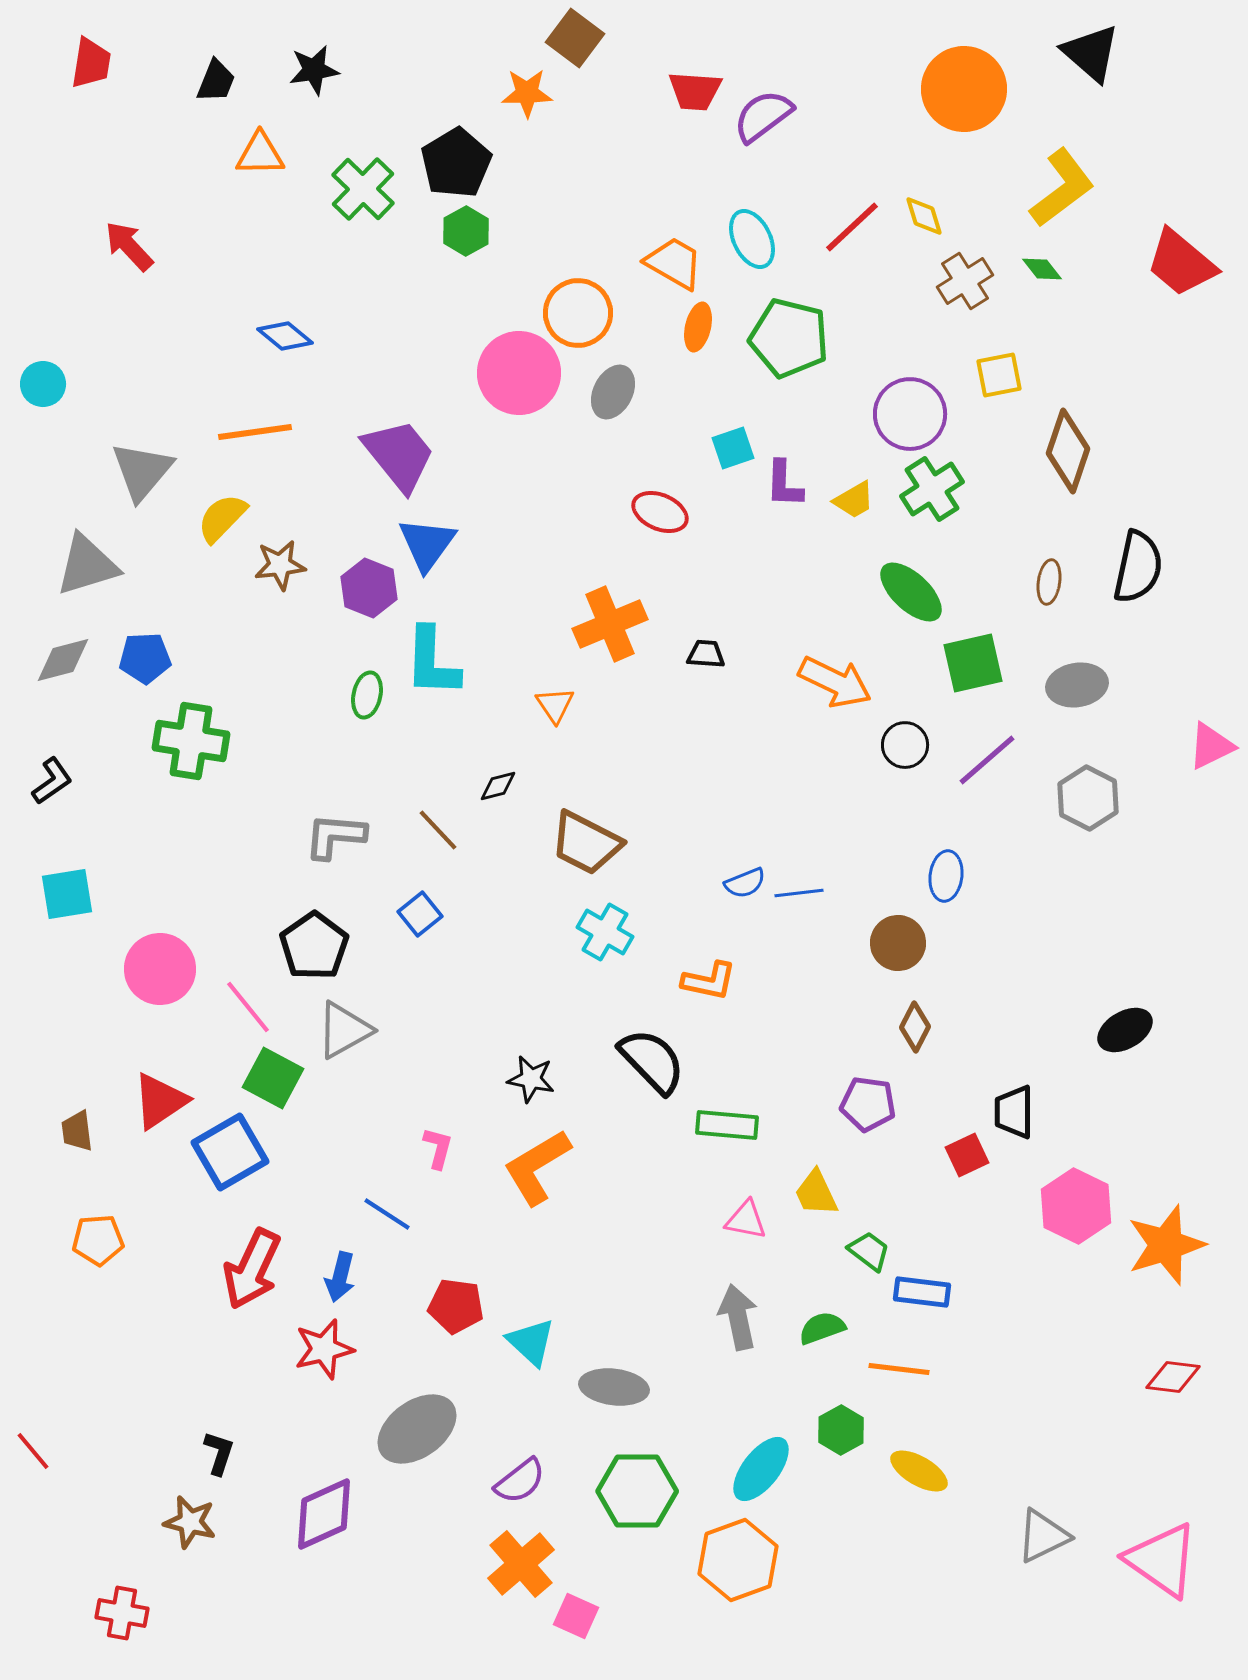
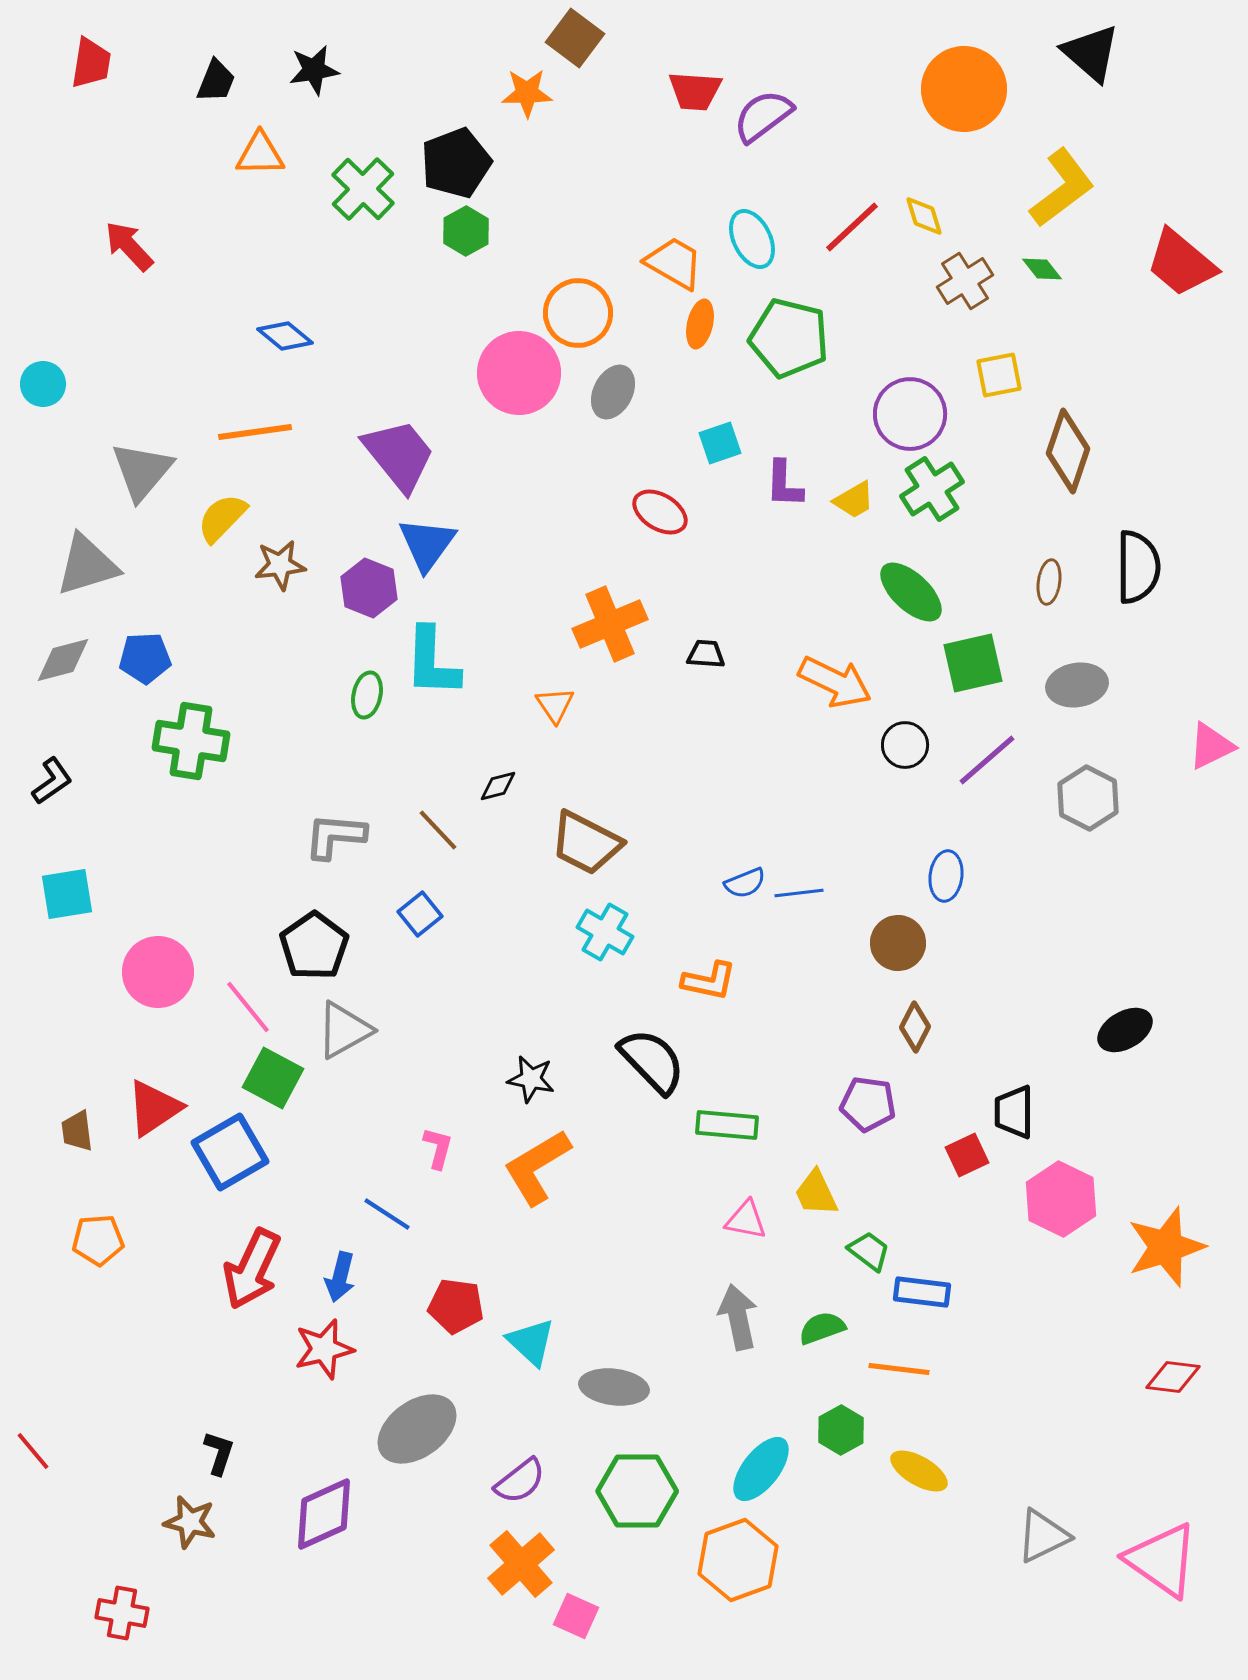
black pentagon at (456, 163): rotated 10 degrees clockwise
orange ellipse at (698, 327): moved 2 px right, 3 px up
cyan square at (733, 448): moved 13 px left, 5 px up
red ellipse at (660, 512): rotated 8 degrees clockwise
black semicircle at (1138, 567): rotated 12 degrees counterclockwise
pink circle at (160, 969): moved 2 px left, 3 px down
red triangle at (160, 1101): moved 6 px left, 7 px down
pink hexagon at (1076, 1206): moved 15 px left, 7 px up
orange star at (1166, 1245): moved 2 px down
